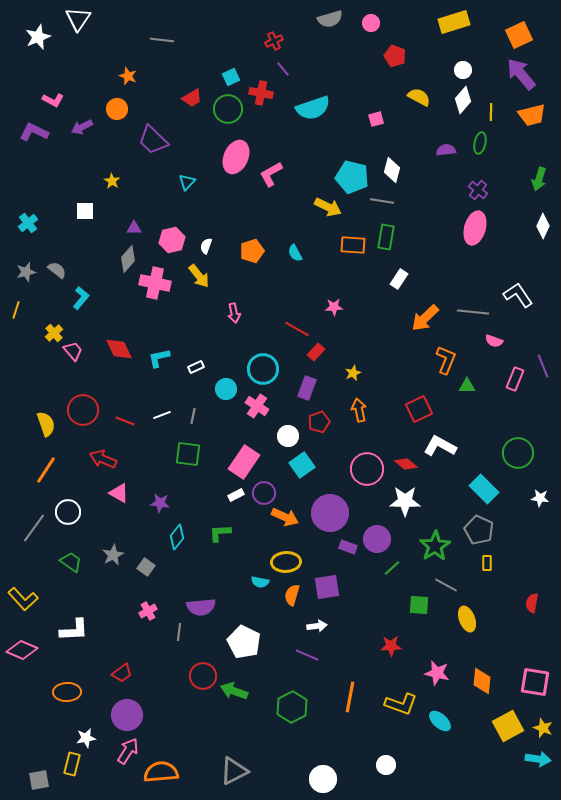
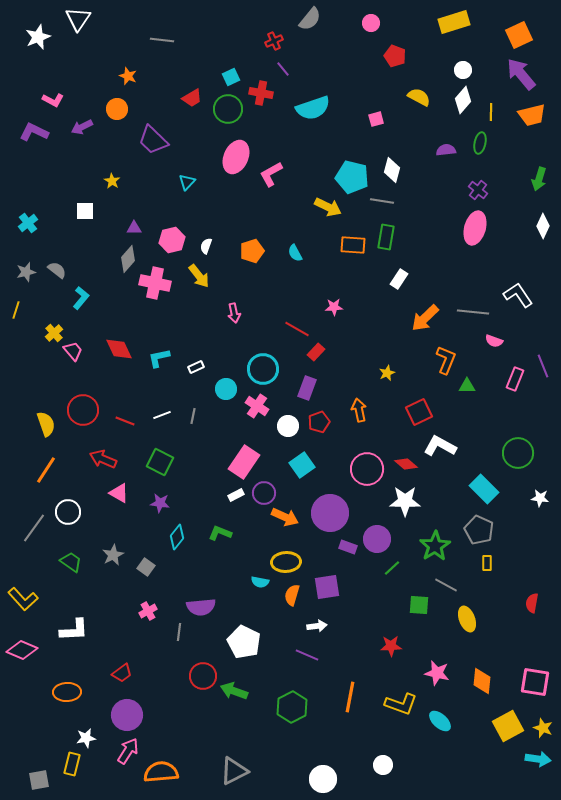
gray semicircle at (330, 19): moved 20 px left; rotated 35 degrees counterclockwise
yellow star at (353, 373): moved 34 px right
red square at (419, 409): moved 3 px down
white circle at (288, 436): moved 10 px up
green square at (188, 454): moved 28 px left, 8 px down; rotated 20 degrees clockwise
green L-shape at (220, 533): rotated 25 degrees clockwise
white circle at (386, 765): moved 3 px left
